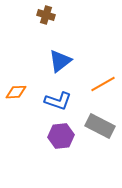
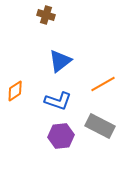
orange diamond: moved 1 px left, 1 px up; rotated 30 degrees counterclockwise
